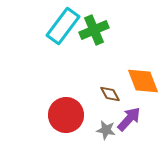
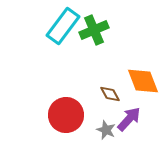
gray star: rotated 12 degrees clockwise
